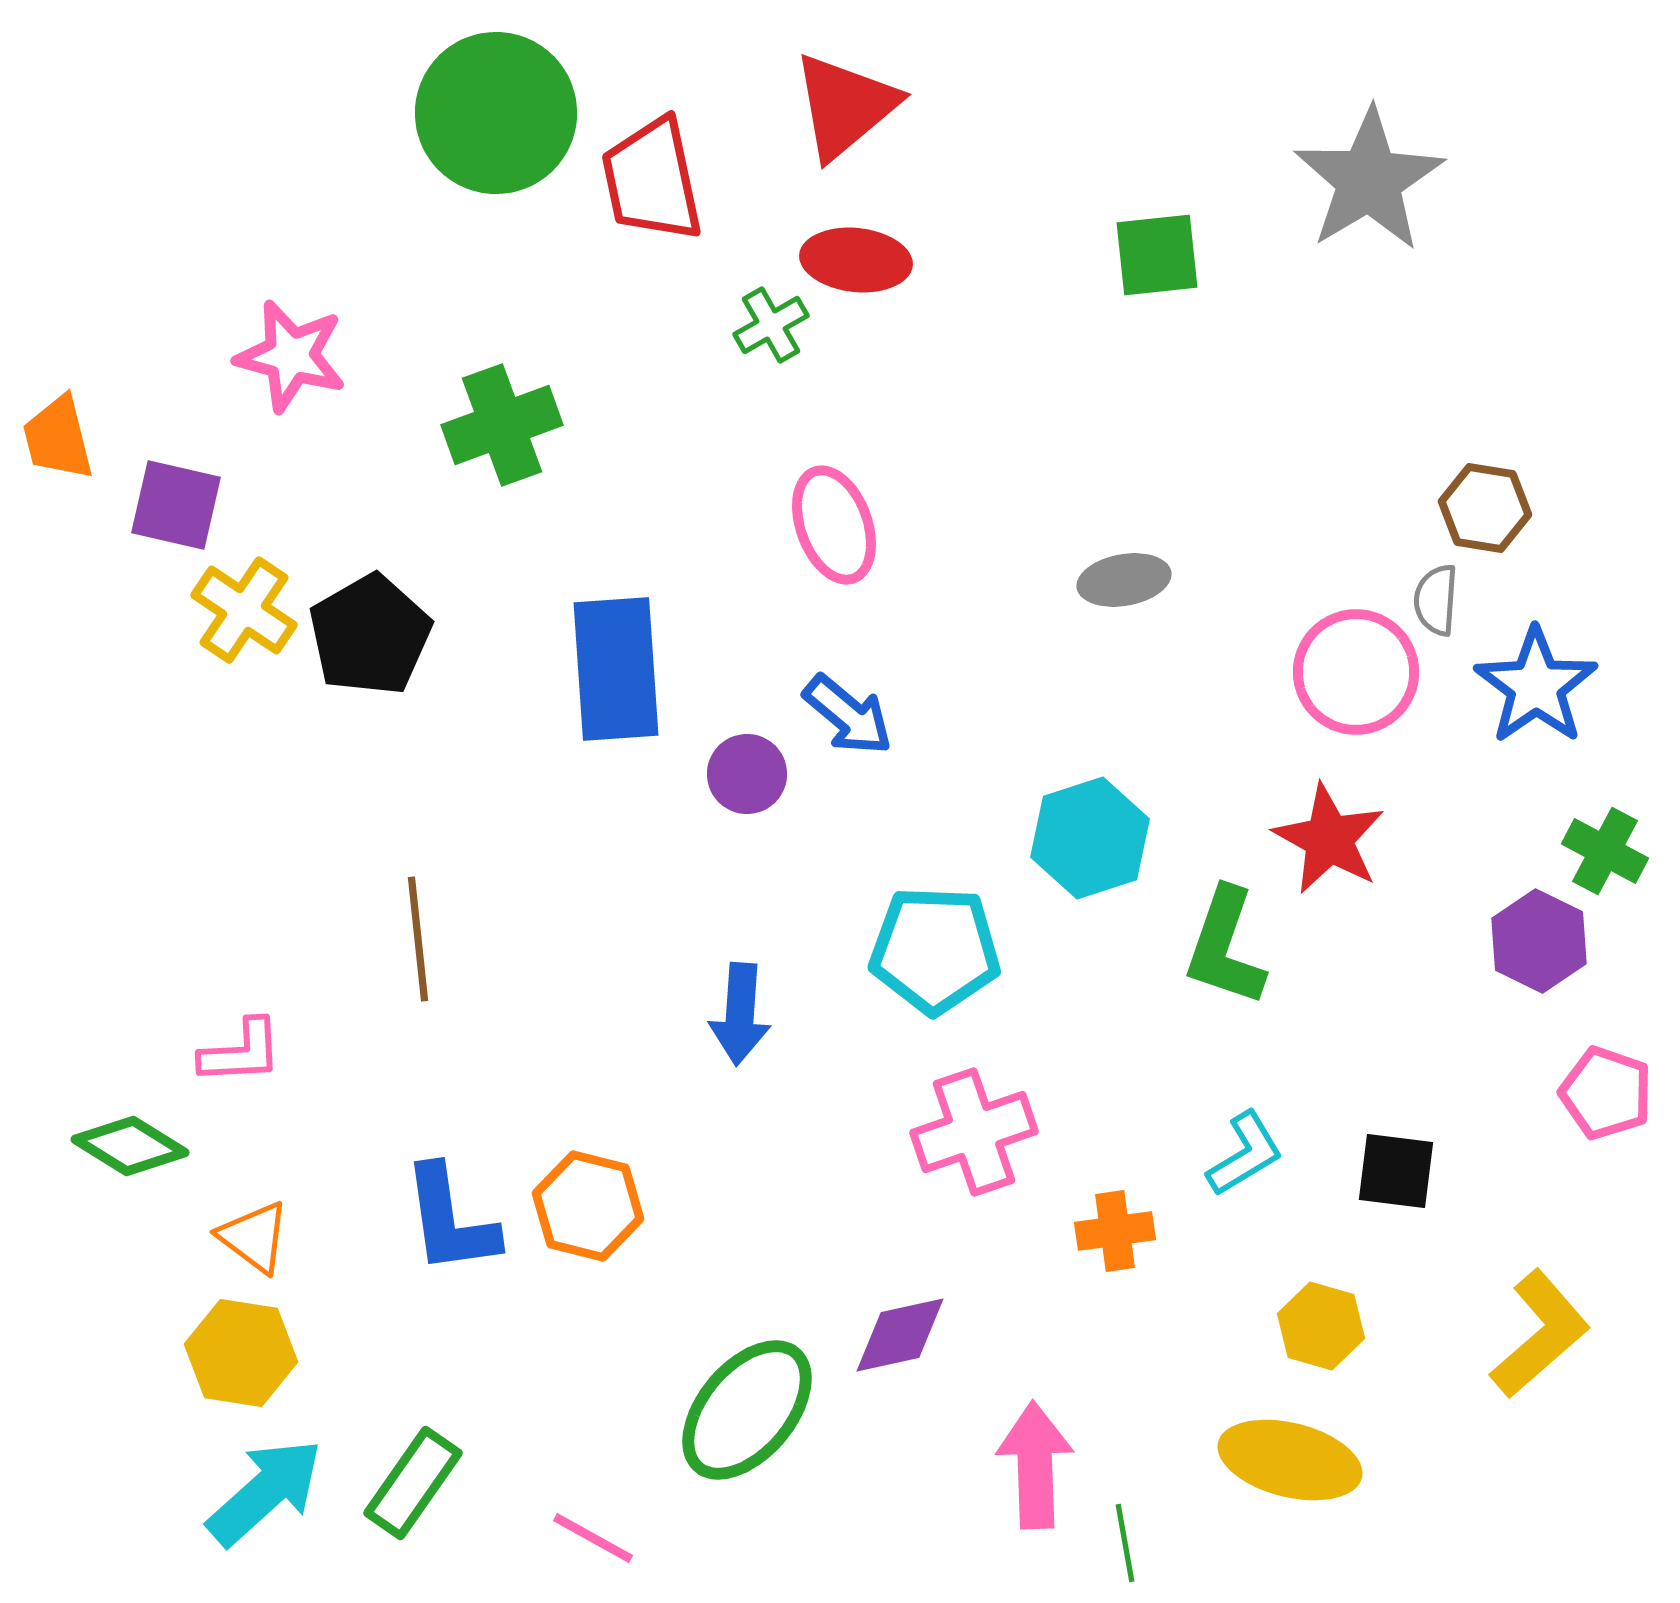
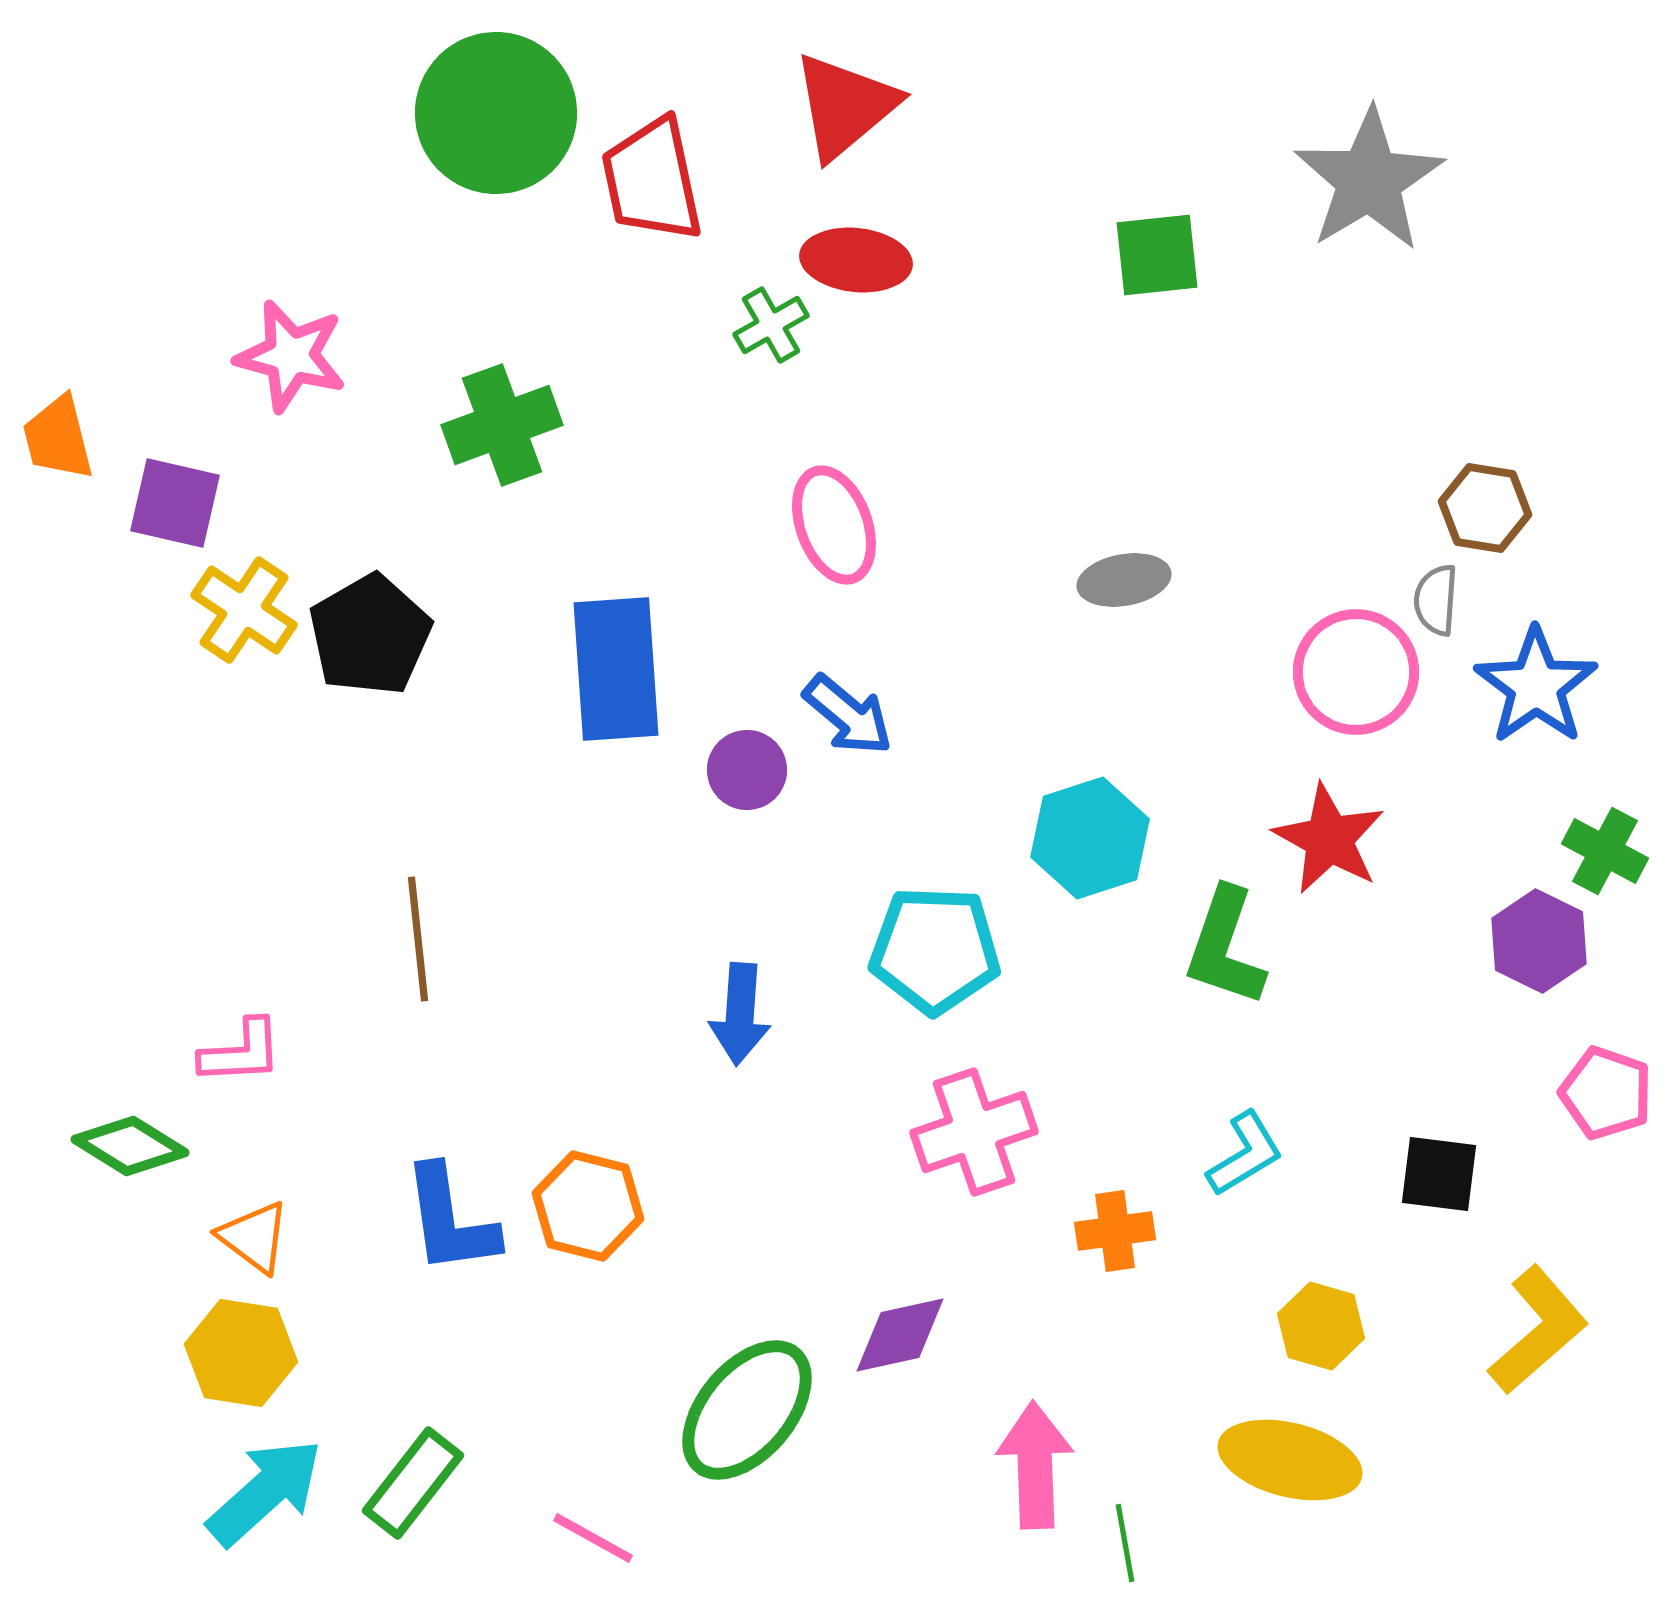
purple square at (176, 505): moved 1 px left, 2 px up
purple circle at (747, 774): moved 4 px up
black square at (1396, 1171): moved 43 px right, 3 px down
yellow L-shape at (1540, 1334): moved 2 px left, 4 px up
green rectangle at (413, 1483): rotated 3 degrees clockwise
